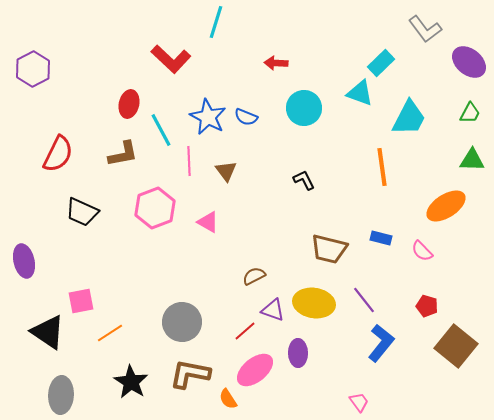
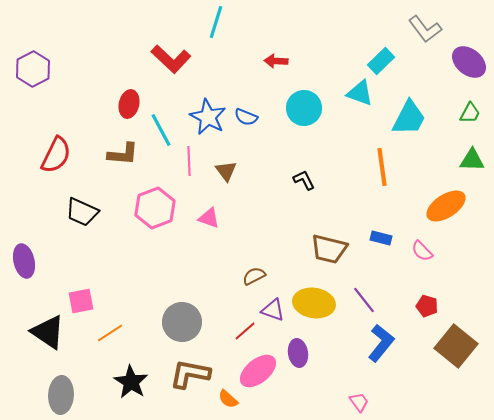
red arrow at (276, 63): moved 2 px up
cyan rectangle at (381, 63): moved 2 px up
red semicircle at (58, 154): moved 2 px left, 1 px down
brown L-shape at (123, 154): rotated 16 degrees clockwise
pink triangle at (208, 222): moved 1 px right, 4 px up; rotated 10 degrees counterclockwise
purple ellipse at (298, 353): rotated 8 degrees counterclockwise
pink ellipse at (255, 370): moved 3 px right, 1 px down
orange semicircle at (228, 399): rotated 15 degrees counterclockwise
